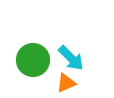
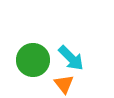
orange triangle: moved 2 px left, 1 px down; rotated 45 degrees counterclockwise
